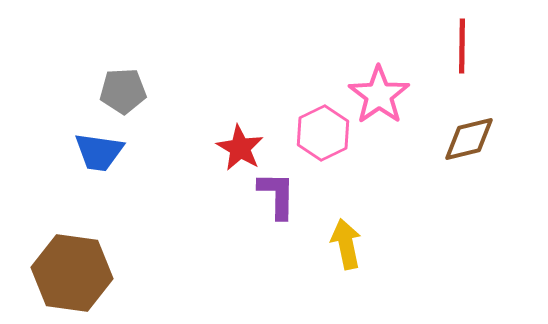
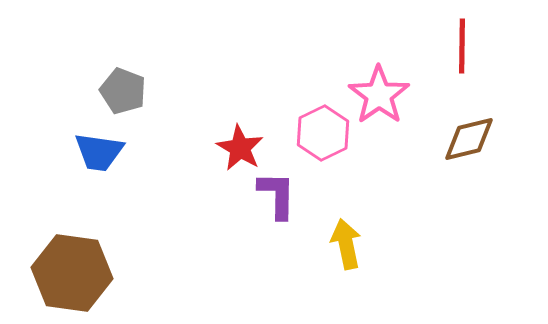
gray pentagon: rotated 24 degrees clockwise
